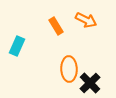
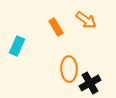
orange arrow: rotated 10 degrees clockwise
orange rectangle: moved 1 px down
black cross: rotated 15 degrees clockwise
